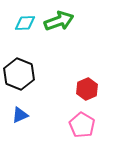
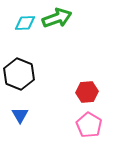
green arrow: moved 2 px left, 3 px up
red hexagon: moved 3 px down; rotated 20 degrees clockwise
blue triangle: rotated 36 degrees counterclockwise
pink pentagon: moved 7 px right
